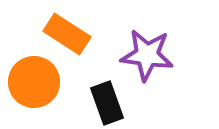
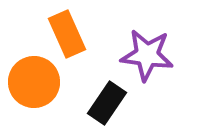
orange rectangle: rotated 33 degrees clockwise
black rectangle: rotated 54 degrees clockwise
